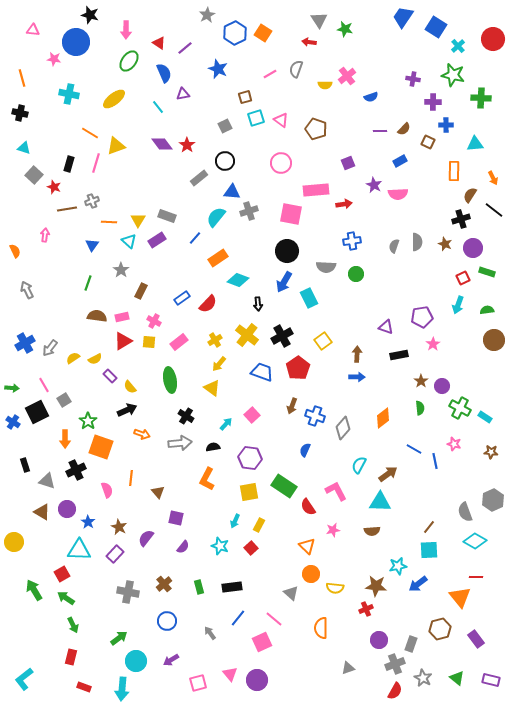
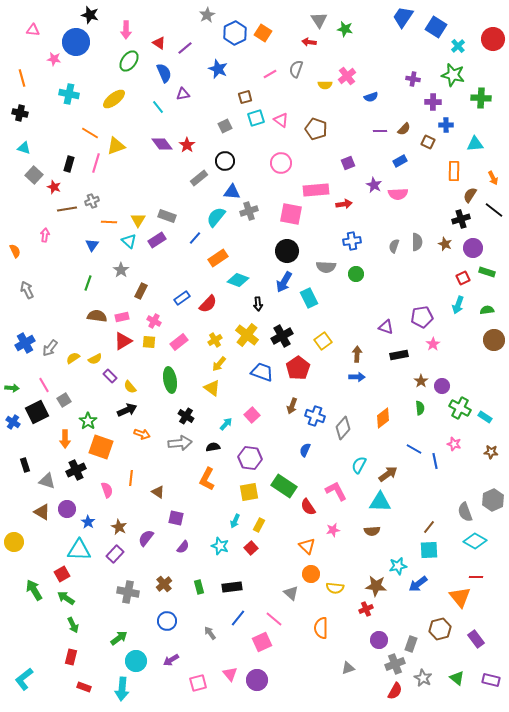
brown triangle at (158, 492): rotated 16 degrees counterclockwise
